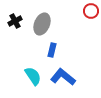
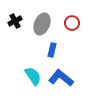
red circle: moved 19 px left, 12 px down
blue L-shape: moved 2 px left, 1 px down
